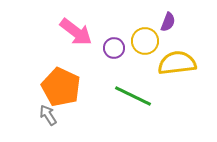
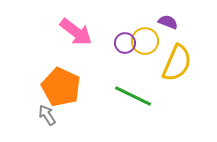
purple semicircle: rotated 90 degrees counterclockwise
purple circle: moved 11 px right, 5 px up
yellow semicircle: rotated 120 degrees clockwise
gray arrow: moved 1 px left
